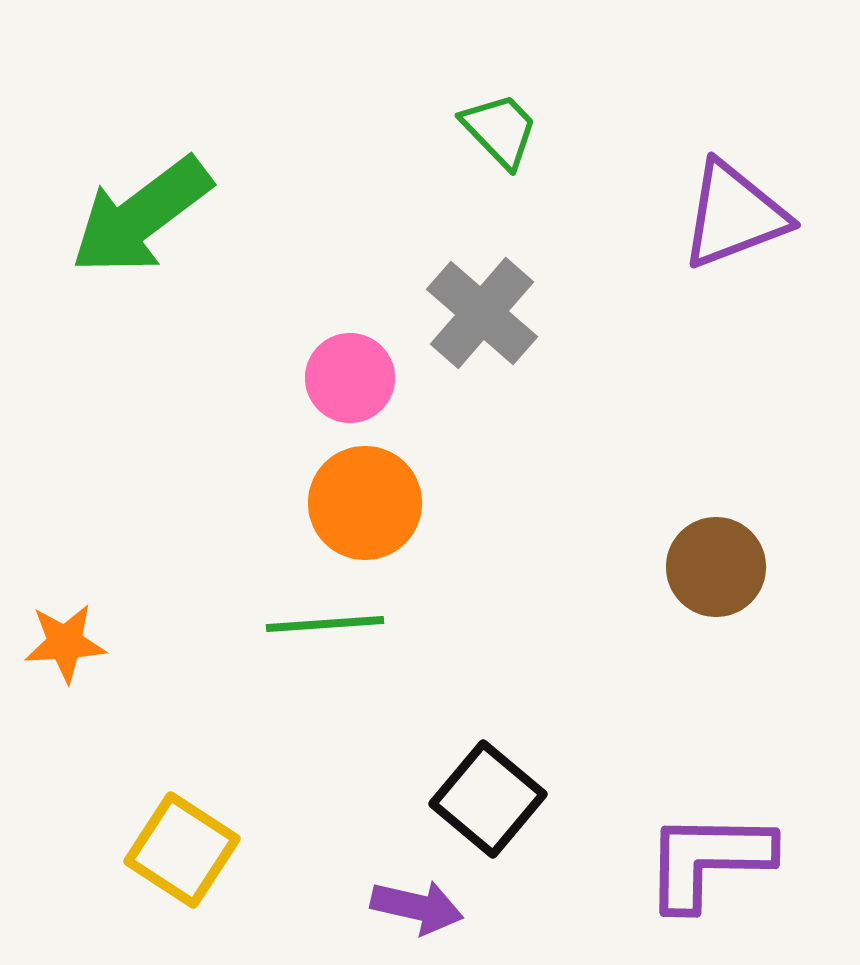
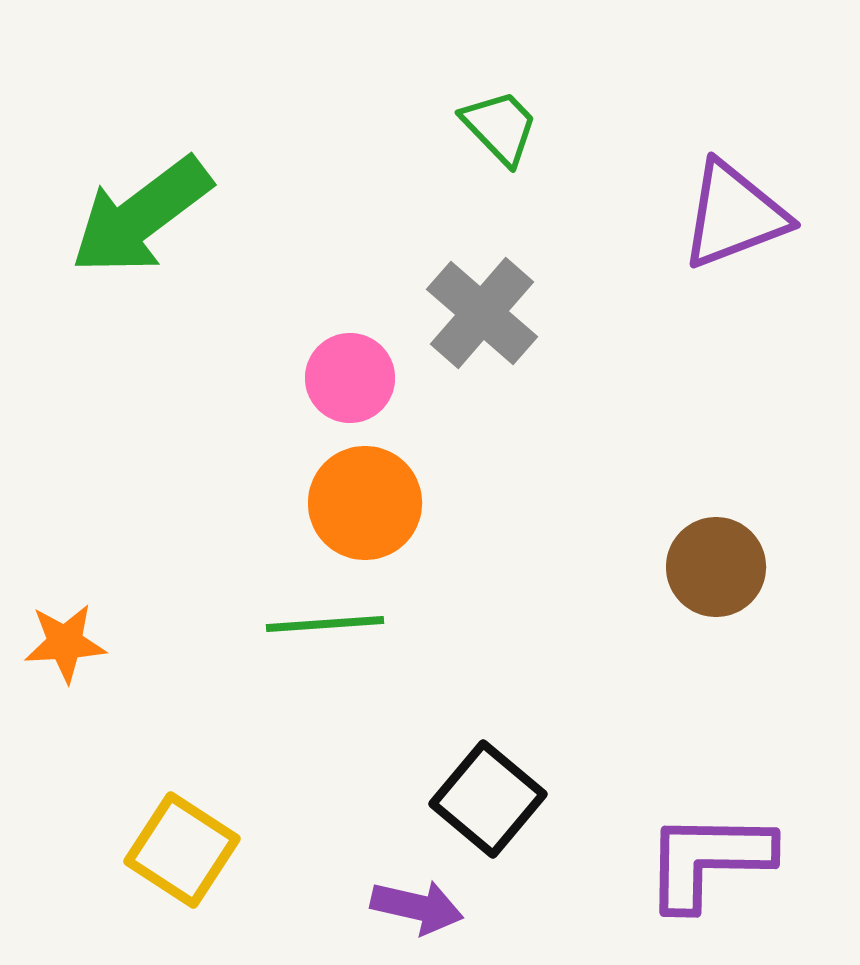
green trapezoid: moved 3 px up
